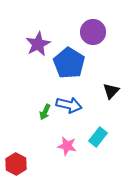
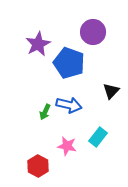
blue pentagon: rotated 12 degrees counterclockwise
red hexagon: moved 22 px right, 2 px down
